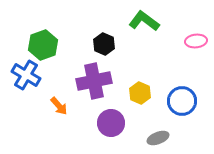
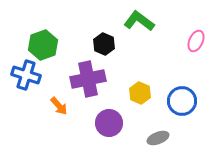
green L-shape: moved 5 px left
pink ellipse: rotated 60 degrees counterclockwise
blue cross: rotated 12 degrees counterclockwise
purple cross: moved 6 px left, 2 px up
purple circle: moved 2 px left
